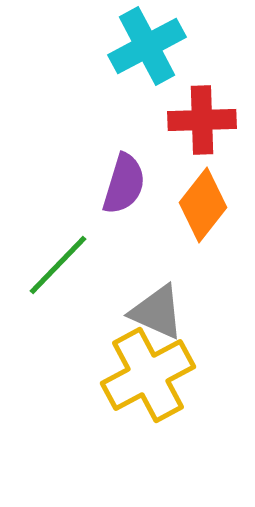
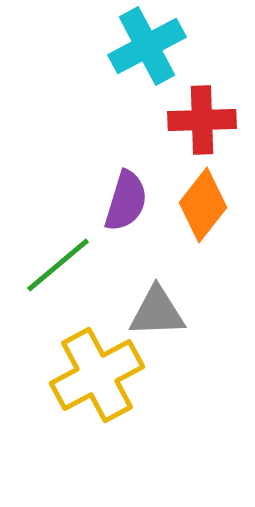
purple semicircle: moved 2 px right, 17 px down
green line: rotated 6 degrees clockwise
gray triangle: rotated 26 degrees counterclockwise
yellow cross: moved 51 px left
